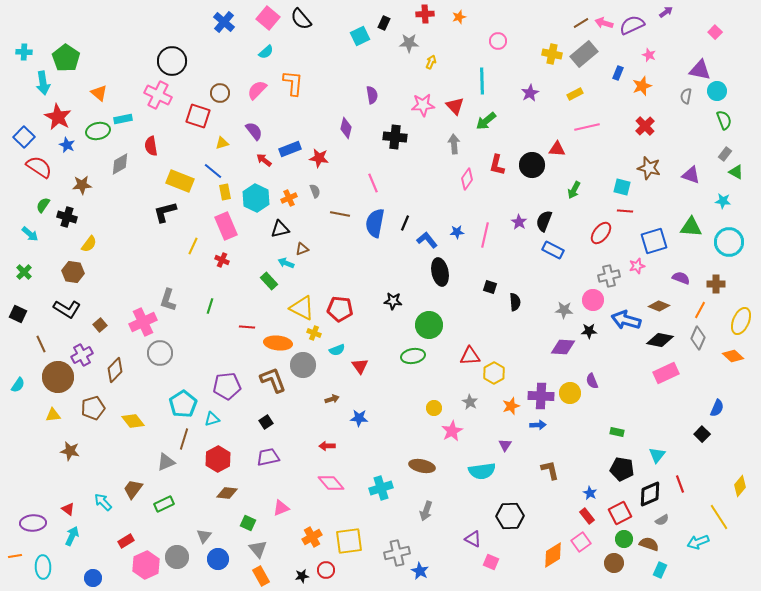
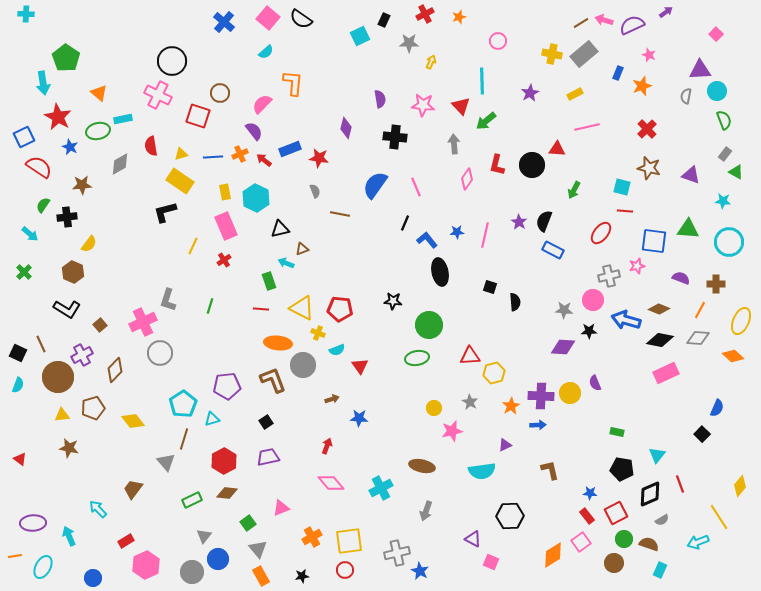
red cross at (425, 14): rotated 24 degrees counterclockwise
black semicircle at (301, 19): rotated 15 degrees counterclockwise
black rectangle at (384, 23): moved 3 px up
pink arrow at (604, 23): moved 3 px up
pink square at (715, 32): moved 1 px right, 2 px down
cyan cross at (24, 52): moved 2 px right, 38 px up
purple triangle at (700, 70): rotated 15 degrees counterclockwise
pink semicircle at (257, 90): moved 5 px right, 14 px down
purple semicircle at (372, 95): moved 8 px right, 4 px down
pink star at (423, 105): rotated 10 degrees clockwise
red triangle at (455, 106): moved 6 px right
red cross at (645, 126): moved 2 px right, 3 px down
blue square at (24, 137): rotated 20 degrees clockwise
yellow triangle at (222, 143): moved 41 px left, 11 px down
blue star at (67, 145): moved 3 px right, 2 px down
blue line at (213, 171): moved 14 px up; rotated 42 degrees counterclockwise
yellow rectangle at (180, 181): rotated 12 degrees clockwise
pink line at (373, 183): moved 43 px right, 4 px down
orange cross at (289, 198): moved 49 px left, 44 px up
black cross at (67, 217): rotated 24 degrees counterclockwise
blue semicircle at (375, 223): moved 38 px up; rotated 24 degrees clockwise
green triangle at (691, 227): moved 3 px left, 2 px down
blue square at (654, 241): rotated 24 degrees clockwise
red cross at (222, 260): moved 2 px right; rotated 32 degrees clockwise
brown hexagon at (73, 272): rotated 15 degrees clockwise
green rectangle at (269, 281): rotated 24 degrees clockwise
brown diamond at (659, 306): moved 3 px down
black square at (18, 314): moved 39 px down
red line at (247, 327): moved 14 px right, 18 px up
yellow cross at (314, 333): moved 4 px right
gray diamond at (698, 338): rotated 70 degrees clockwise
green ellipse at (413, 356): moved 4 px right, 2 px down
yellow hexagon at (494, 373): rotated 15 degrees clockwise
purple semicircle at (592, 381): moved 3 px right, 2 px down
cyan semicircle at (18, 385): rotated 14 degrees counterclockwise
orange star at (511, 406): rotated 12 degrees counterclockwise
yellow triangle at (53, 415): moved 9 px right
pink star at (452, 431): rotated 15 degrees clockwise
purple triangle at (505, 445): rotated 32 degrees clockwise
red arrow at (327, 446): rotated 112 degrees clockwise
brown star at (70, 451): moved 1 px left, 3 px up
red hexagon at (218, 459): moved 6 px right, 2 px down
gray triangle at (166, 462): rotated 48 degrees counterclockwise
cyan cross at (381, 488): rotated 10 degrees counterclockwise
blue star at (590, 493): rotated 24 degrees counterclockwise
cyan arrow at (103, 502): moved 5 px left, 7 px down
green rectangle at (164, 504): moved 28 px right, 4 px up
red triangle at (68, 509): moved 48 px left, 50 px up
red square at (620, 513): moved 4 px left
green square at (248, 523): rotated 28 degrees clockwise
cyan arrow at (72, 536): moved 3 px left; rotated 48 degrees counterclockwise
gray circle at (177, 557): moved 15 px right, 15 px down
cyan ellipse at (43, 567): rotated 30 degrees clockwise
red circle at (326, 570): moved 19 px right
